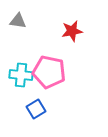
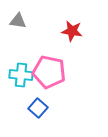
red star: rotated 20 degrees clockwise
blue square: moved 2 px right, 1 px up; rotated 18 degrees counterclockwise
